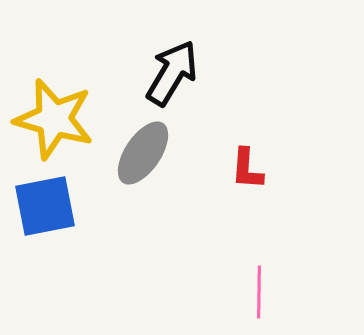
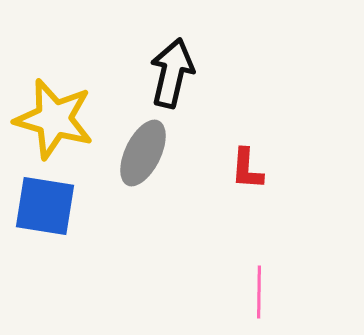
black arrow: rotated 18 degrees counterclockwise
gray ellipse: rotated 8 degrees counterclockwise
blue square: rotated 20 degrees clockwise
